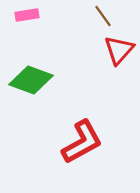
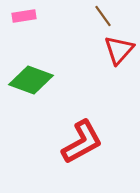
pink rectangle: moved 3 px left, 1 px down
